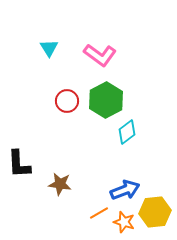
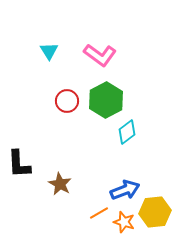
cyan triangle: moved 3 px down
brown star: rotated 20 degrees clockwise
